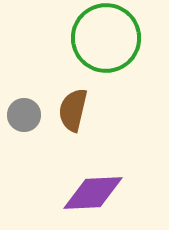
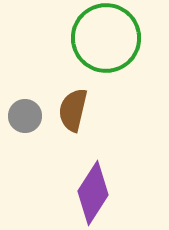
gray circle: moved 1 px right, 1 px down
purple diamond: rotated 54 degrees counterclockwise
